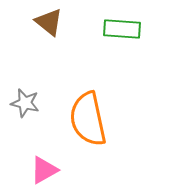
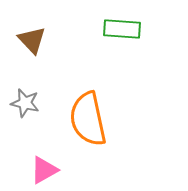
brown triangle: moved 17 px left, 18 px down; rotated 8 degrees clockwise
